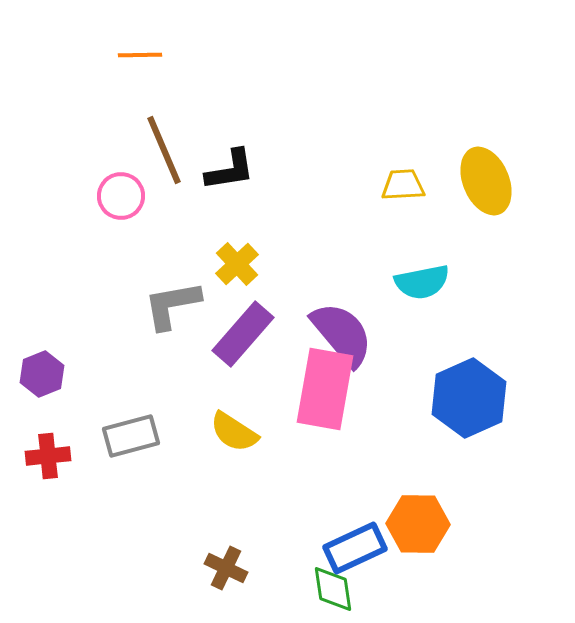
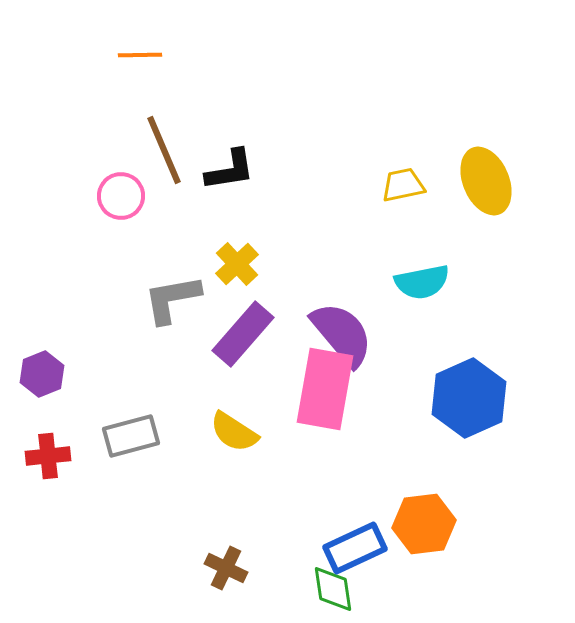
yellow trapezoid: rotated 9 degrees counterclockwise
gray L-shape: moved 6 px up
orange hexagon: moved 6 px right; rotated 8 degrees counterclockwise
